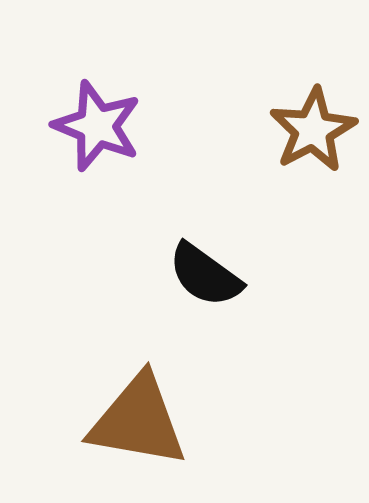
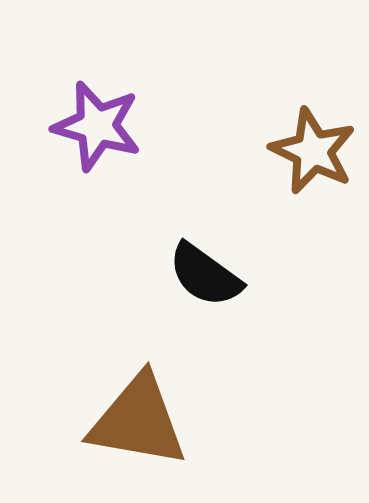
purple star: rotated 6 degrees counterclockwise
brown star: moved 21 px down; rotated 18 degrees counterclockwise
